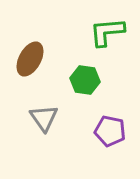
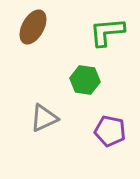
brown ellipse: moved 3 px right, 32 px up
gray triangle: rotated 40 degrees clockwise
